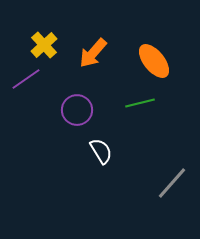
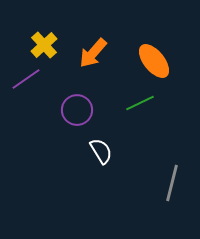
green line: rotated 12 degrees counterclockwise
gray line: rotated 27 degrees counterclockwise
